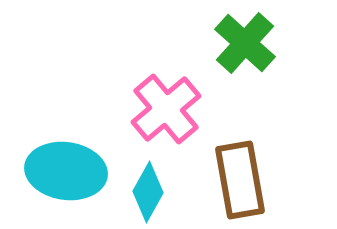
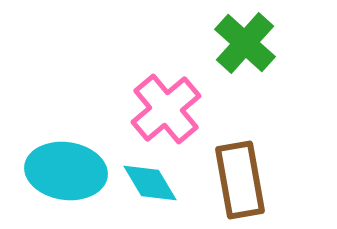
cyan diamond: moved 2 px right, 9 px up; rotated 60 degrees counterclockwise
